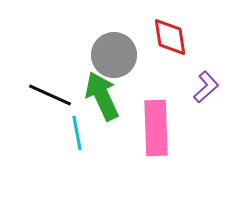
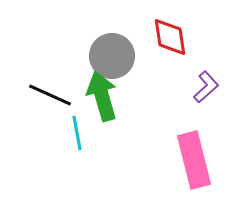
gray circle: moved 2 px left, 1 px down
green arrow: rotated 9 degrees clockwise
pink rectangle: moved 38 px right, 32 px down; rotated 12 degrees counterclockwise
